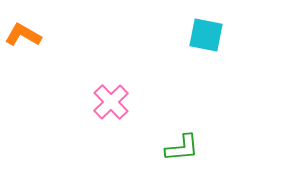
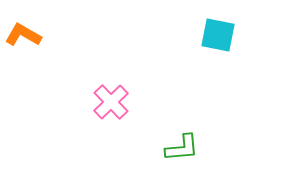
cyan square: moved 12 px right
